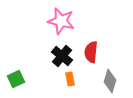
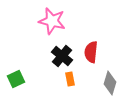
pink star: moved 9 px left
gray diamond: moved 2 px down
